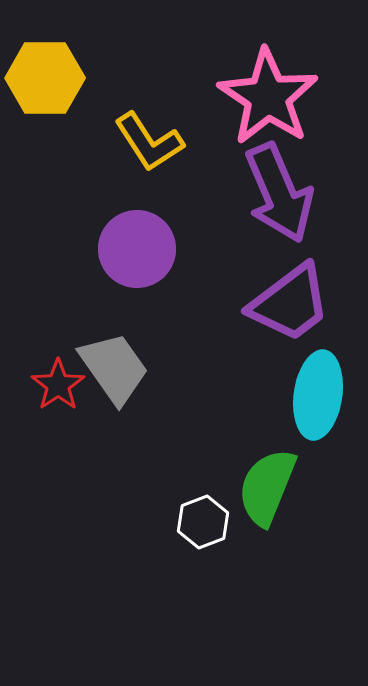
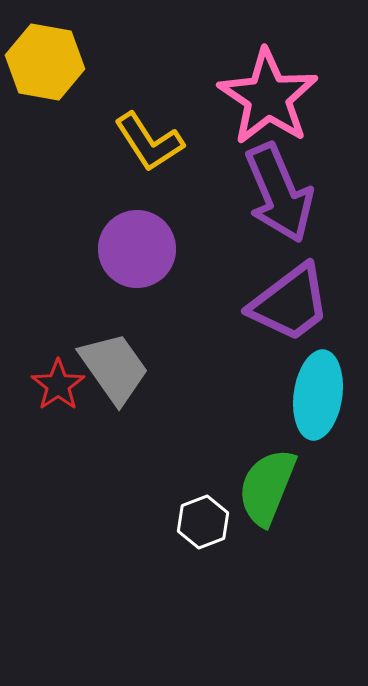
yellow hexagon: moved 16 px up; rotated 10 degrees clockwise
